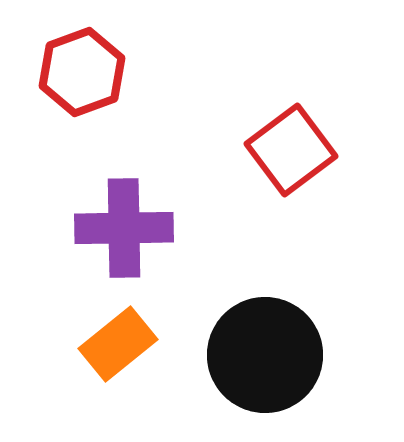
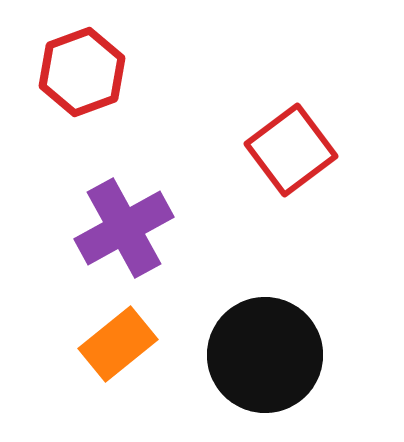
purple cross: rotated 28 degrees counterclockwise
